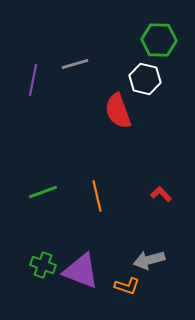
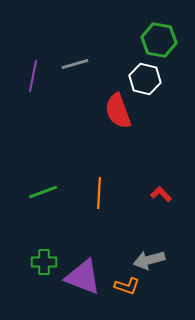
green hexagon: rotated 8 degrees clockwise
purple line: moved 4 px up
orange line: moved 2 px right, 3 px up; rotated 16 degrees clockwise
green cross: moved 1 px right, 3 px up; rotated 20 degrees counterclockwise
purple triangle: moved 2 px right, 6 px down
